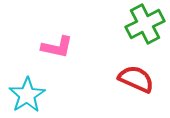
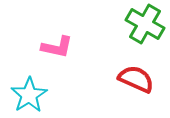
green cross: rotated 33 degrees counterclockwise
cyan star: moved 2 px right
